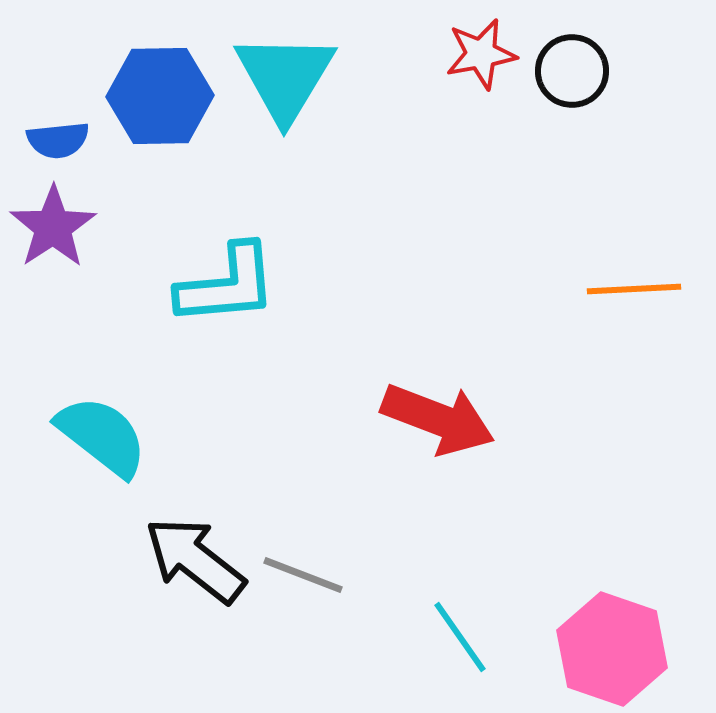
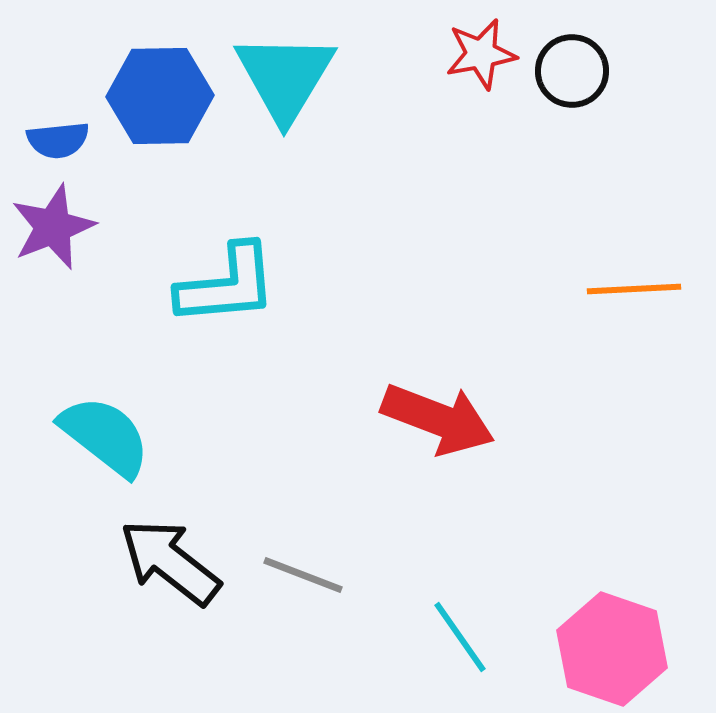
purple star: rotated 12 degrees clockwise
cyan semicircle: moved 3 px right
black arrow: moved 25 px left, 2 px down
